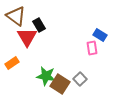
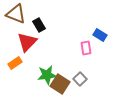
brown triangle: moved 2 px up; rotated 15 degrees counterclockwise
red triangle: moved 5 px down; rotated 15 degrees clockwise
pink rectangle: moved 6 px left
orange rectangle: moved 3 px right
green star: moved 1 px right, 1 px up; rotated 18 degrees counterclockwise
